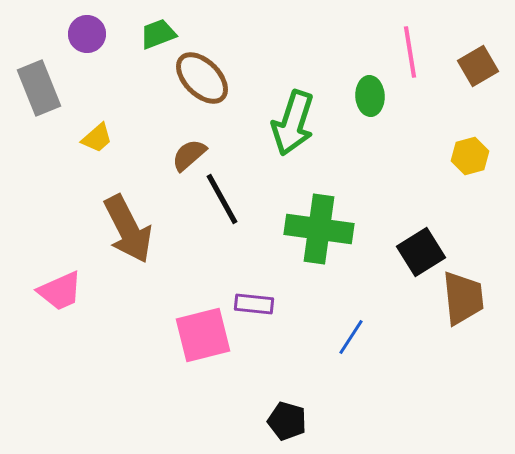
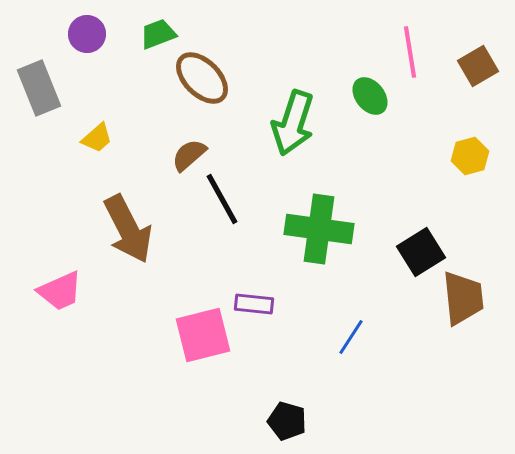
green ellipse: rotated 36 degrees counterclockwise
